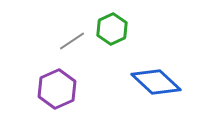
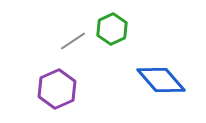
gray line: moved 1 px right
blue diamond: moved 5 px right, 2 px up; rotated 6 degrees clockwise
